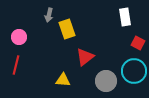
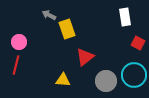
gray arrow: rotated 104 degrees clockwise
pink circle: moved 5 px down
cyan circle: moved 4 px down
